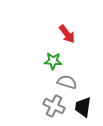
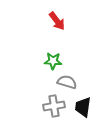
red arrow: moved 10 px left, 13 px up
gray cross: rotated 35 degrees counterclockwise
